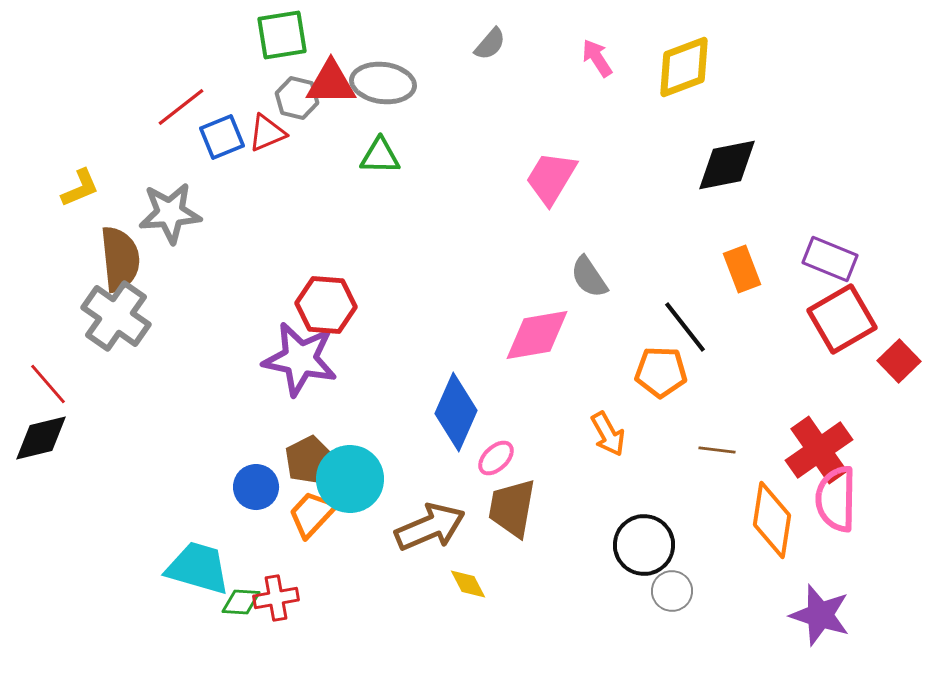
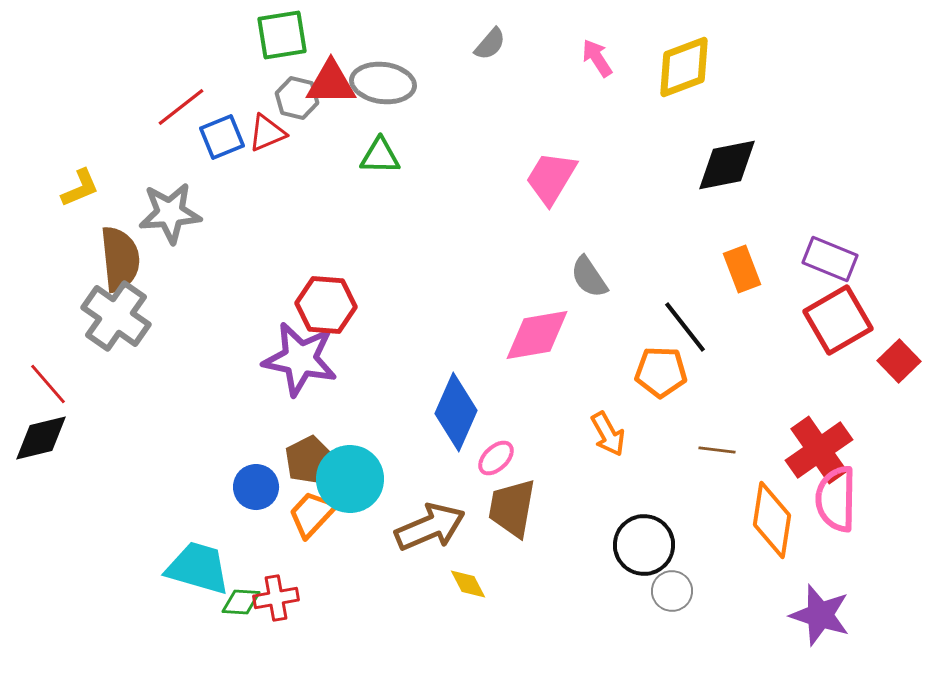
red square at (842, 319): moved 4 px left, 1 px down
